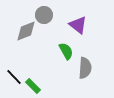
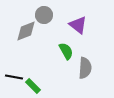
black line: rotated 36 degrees counterclockwise
